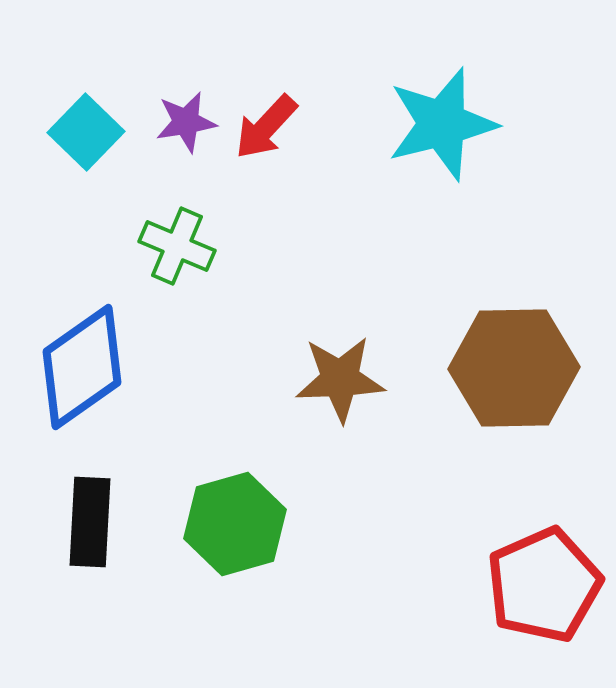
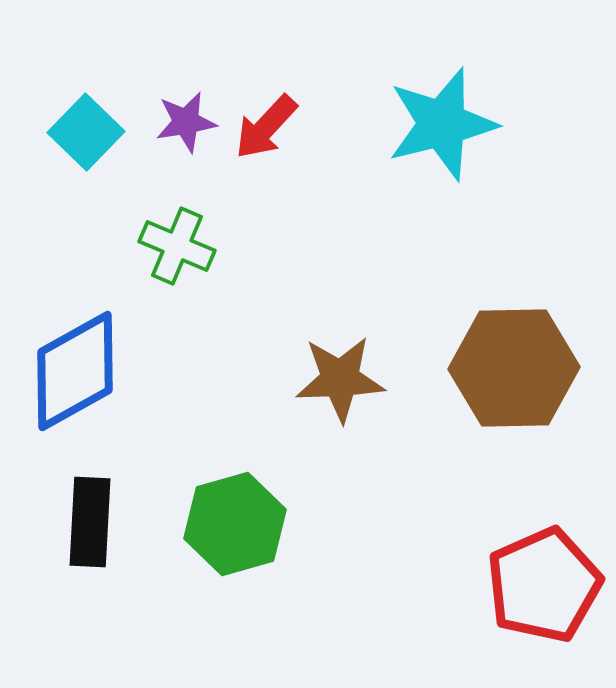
blue diamond: moved 7 px left, 4 px down; rotated 6 degrees clockwise
